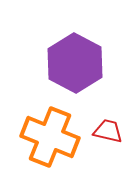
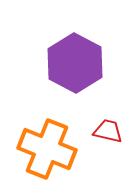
orange cross: moved 3 px left, 12 px down
